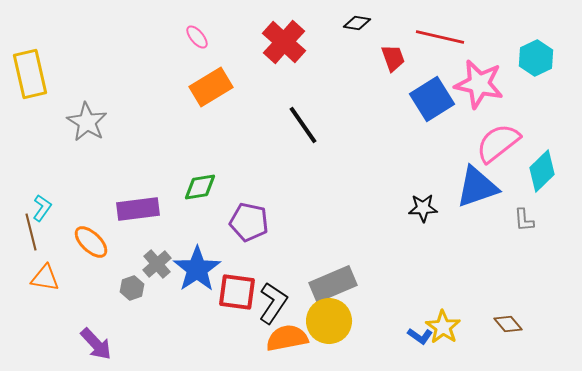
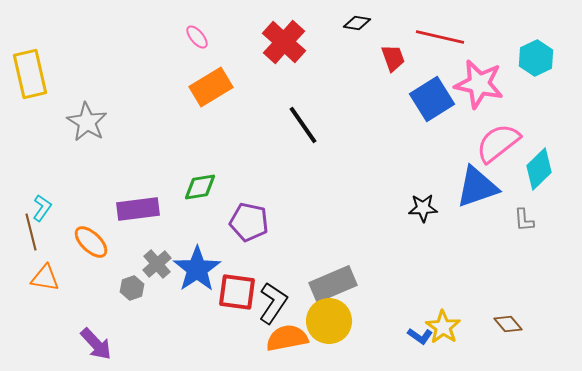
cyan diamond: moved 3 px left, 2 px up
